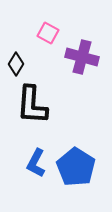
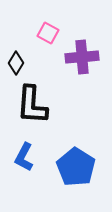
purple cross: rotated 20 degrees counterclockwise
black diamond: moved 1 px up
blue L-shape: moved 12 px left, 6 px up
